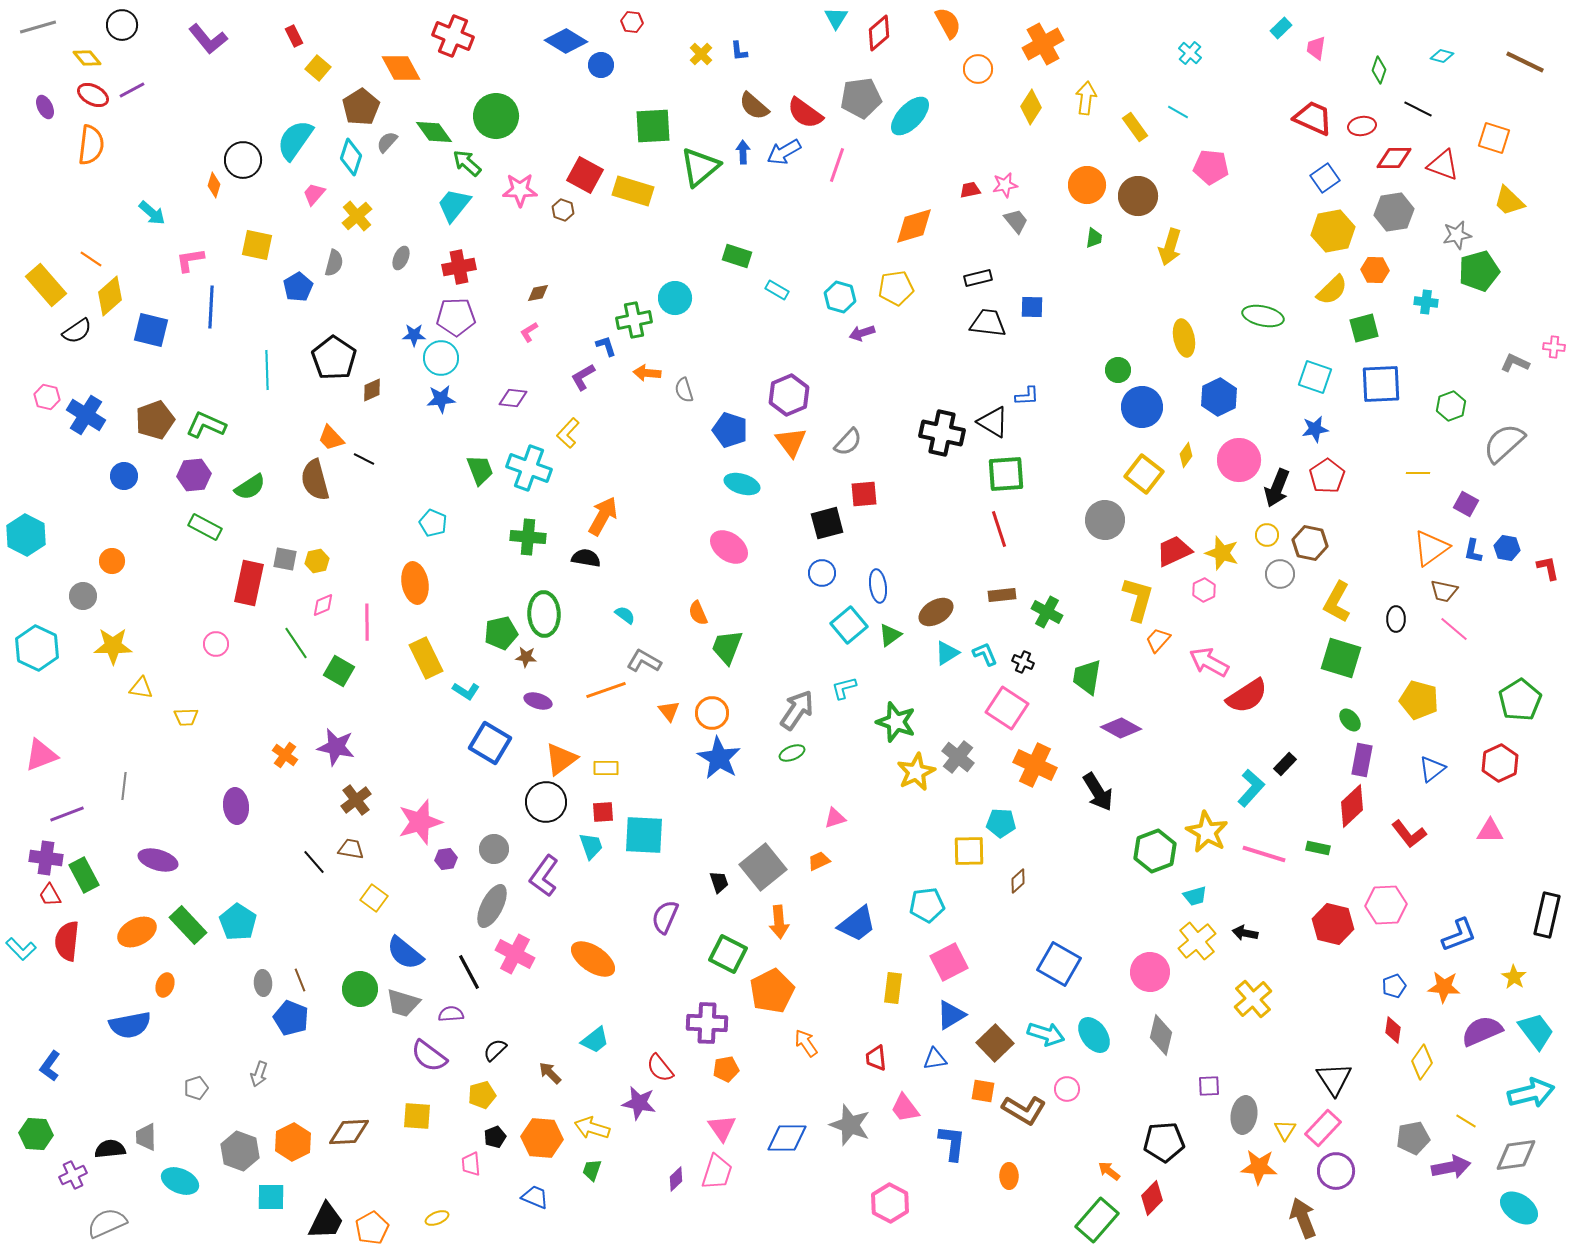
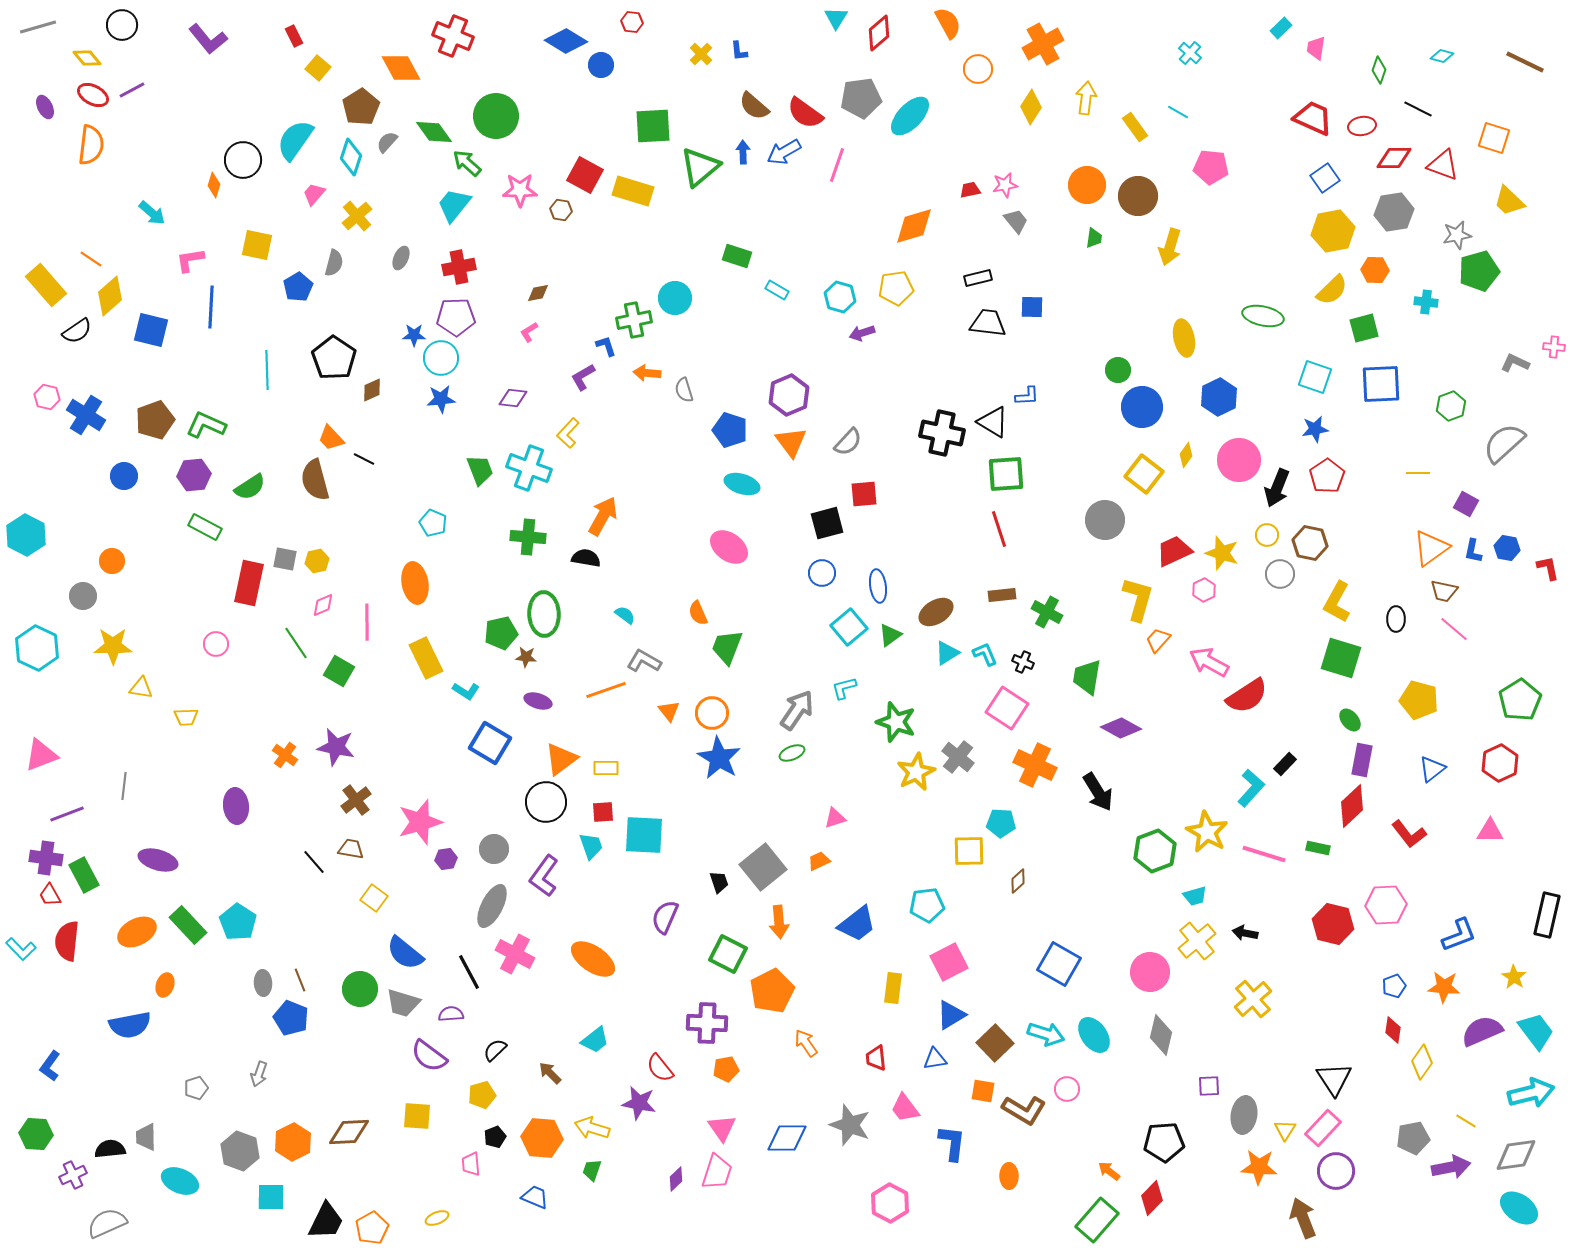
brown hexagon at (563, 210): moved 2 px left; rotated 10 degrees counterclockwise
cyan square at (849, 625): moved 2 px down
